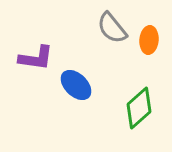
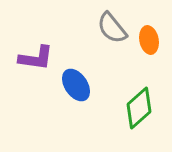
orange ellipse: rotated 16 degrees counterclockwise
blue ellipse: rotated 12 degrees clockwise
